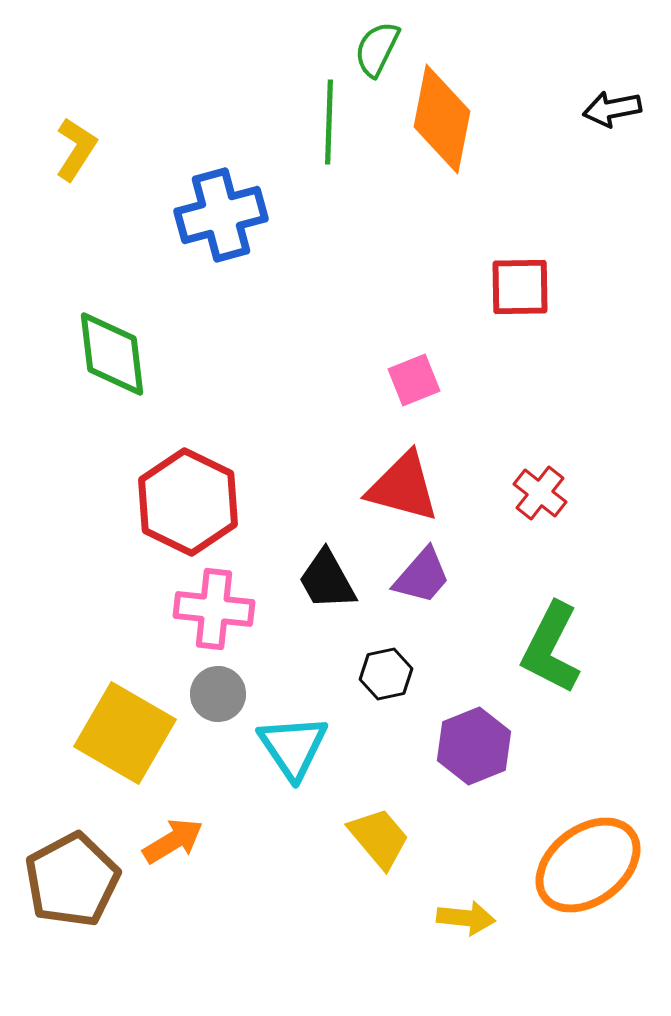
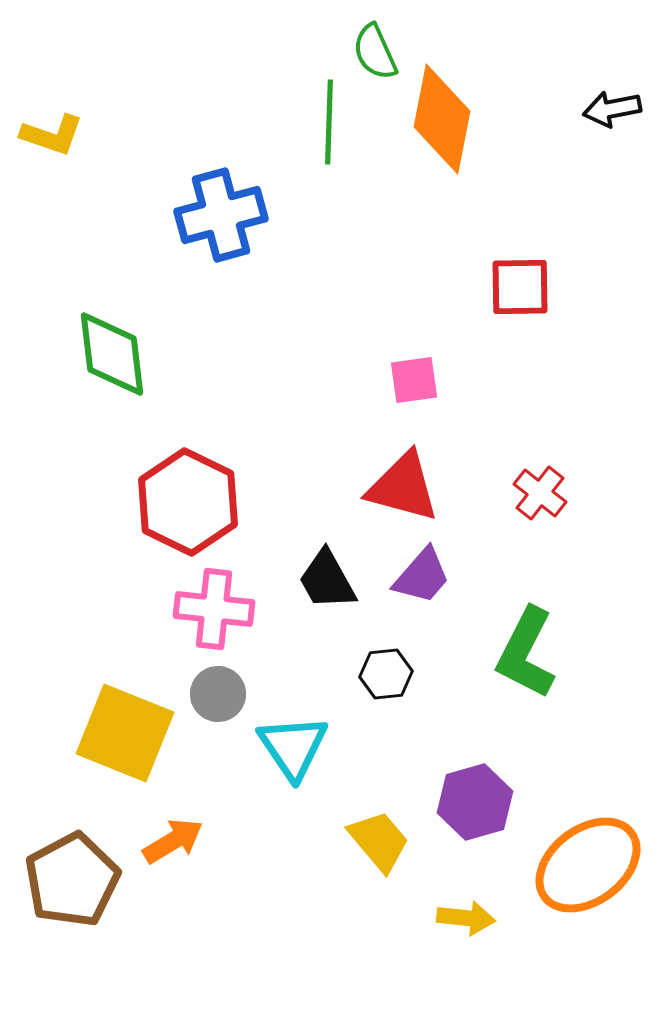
green semicircle: moved 2 px left, 3 px down; rotated 50 degrees counterclockwise
yellow L-shape: moved 24 px left, 14 px up; rotated 76 degrees clockwise
pink square: rotated 14 degrees clockwise
green L-shape: moved 25 px left, 5 px down
black hexagon: rotated 6 degrees clockwise
yellow square: rotated 8 degrees counterclockwise
purple hexagon: moved 1 px right, 56 px down; rotated 6 degrees clockwise
yellow trapezoid: moved 3 px down
